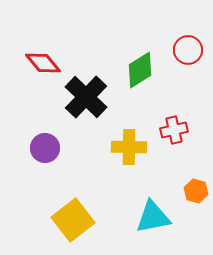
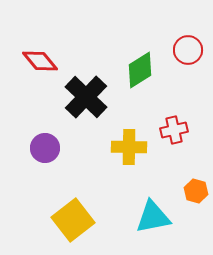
red diamond: moved 3 px left, 2 px up
